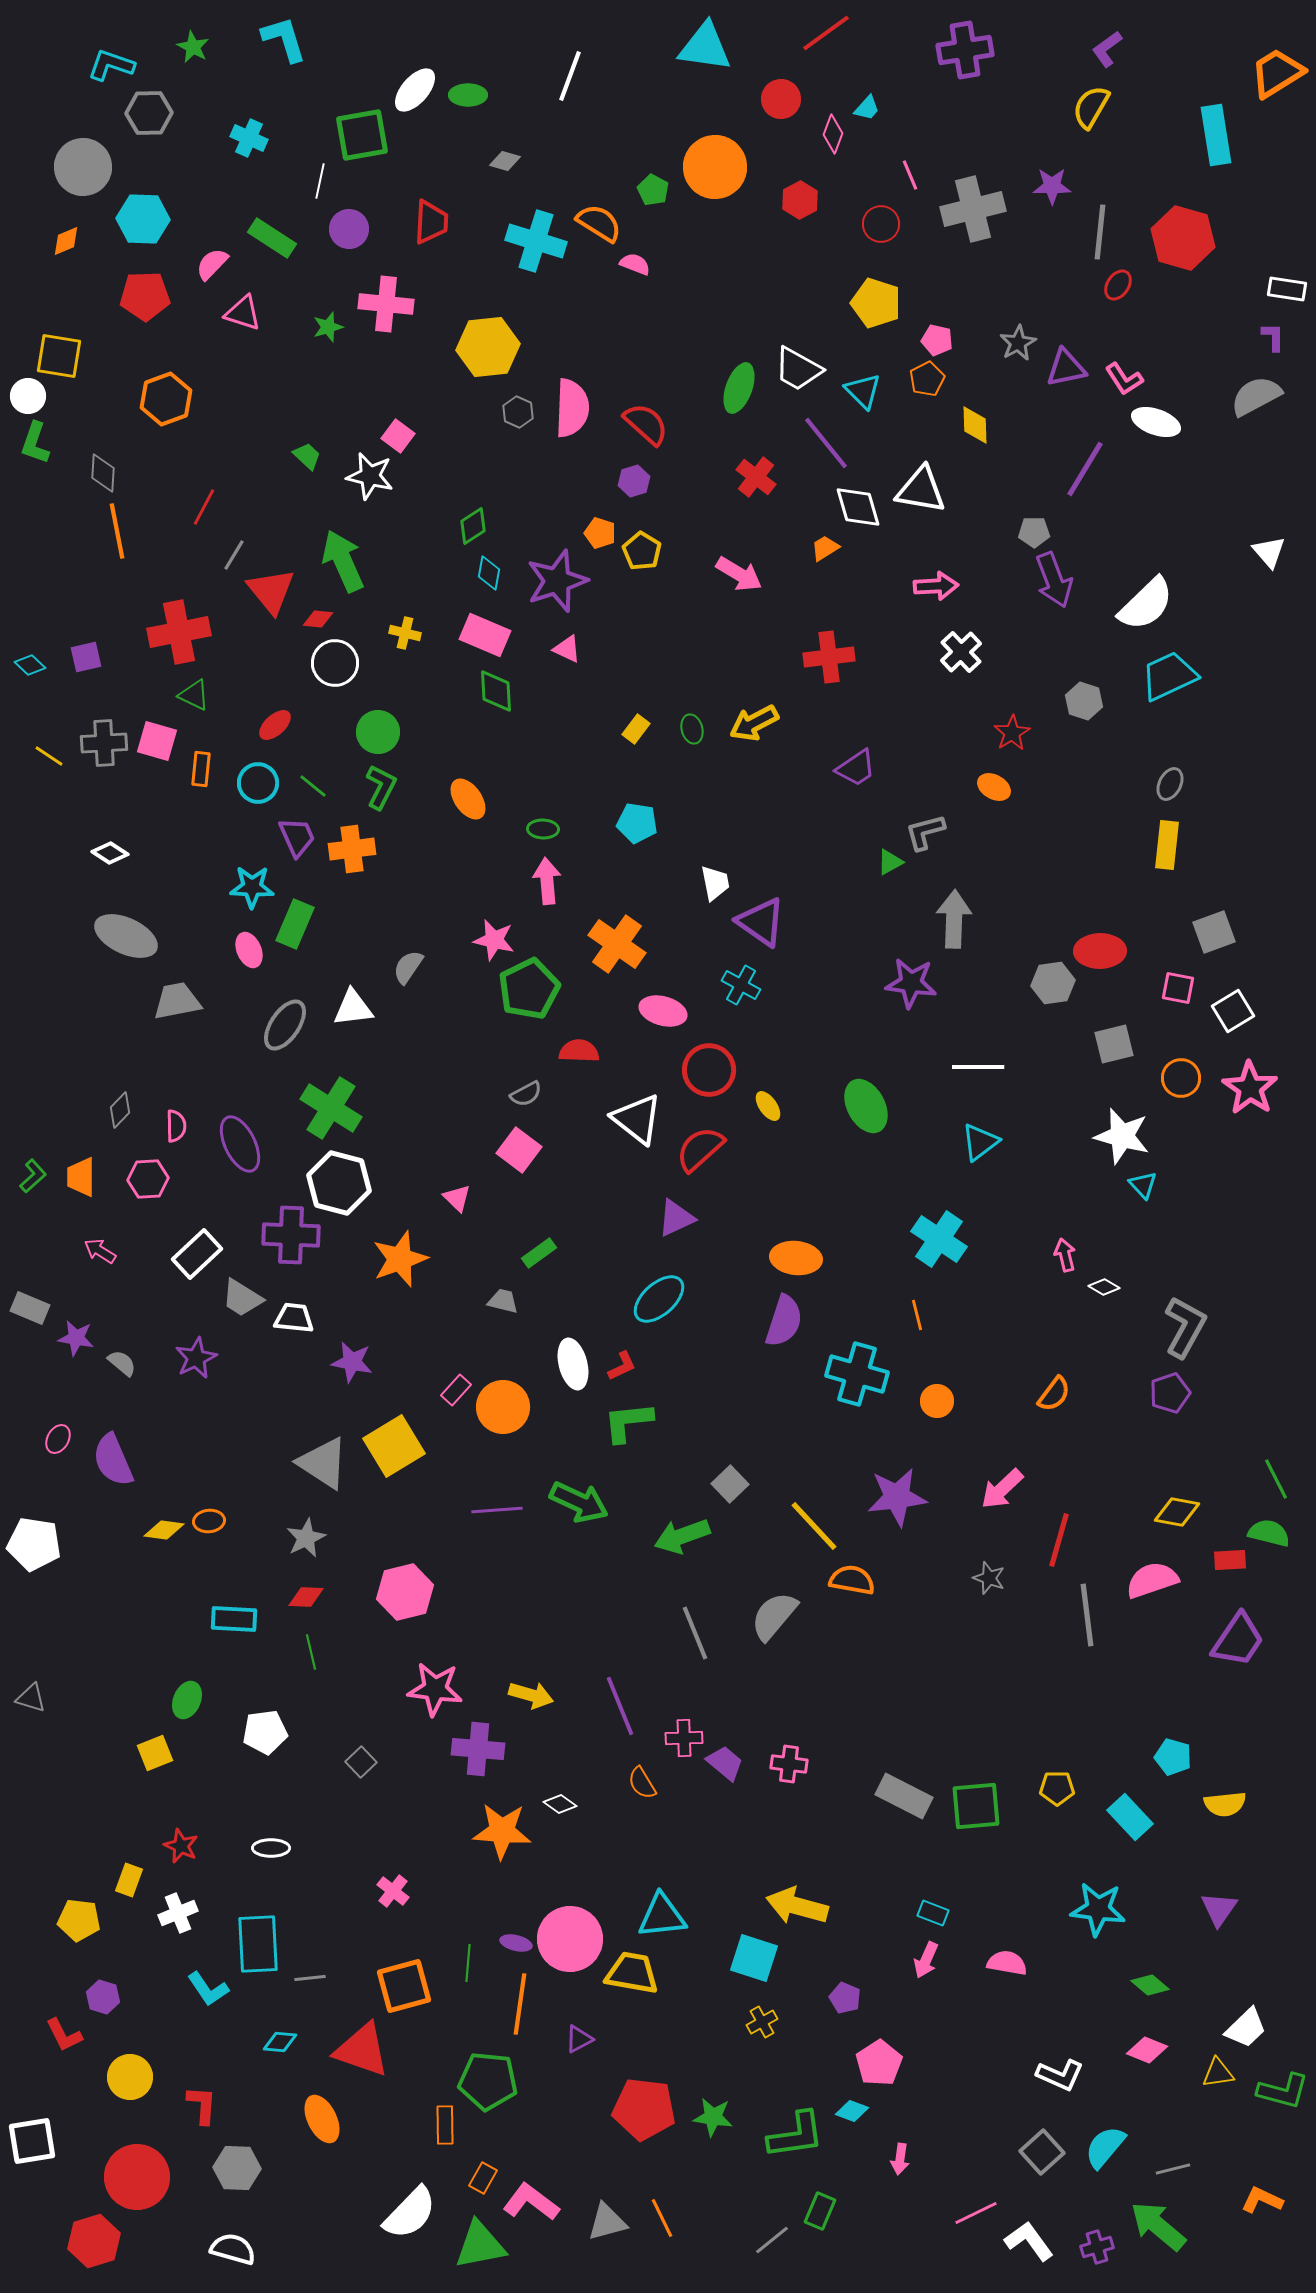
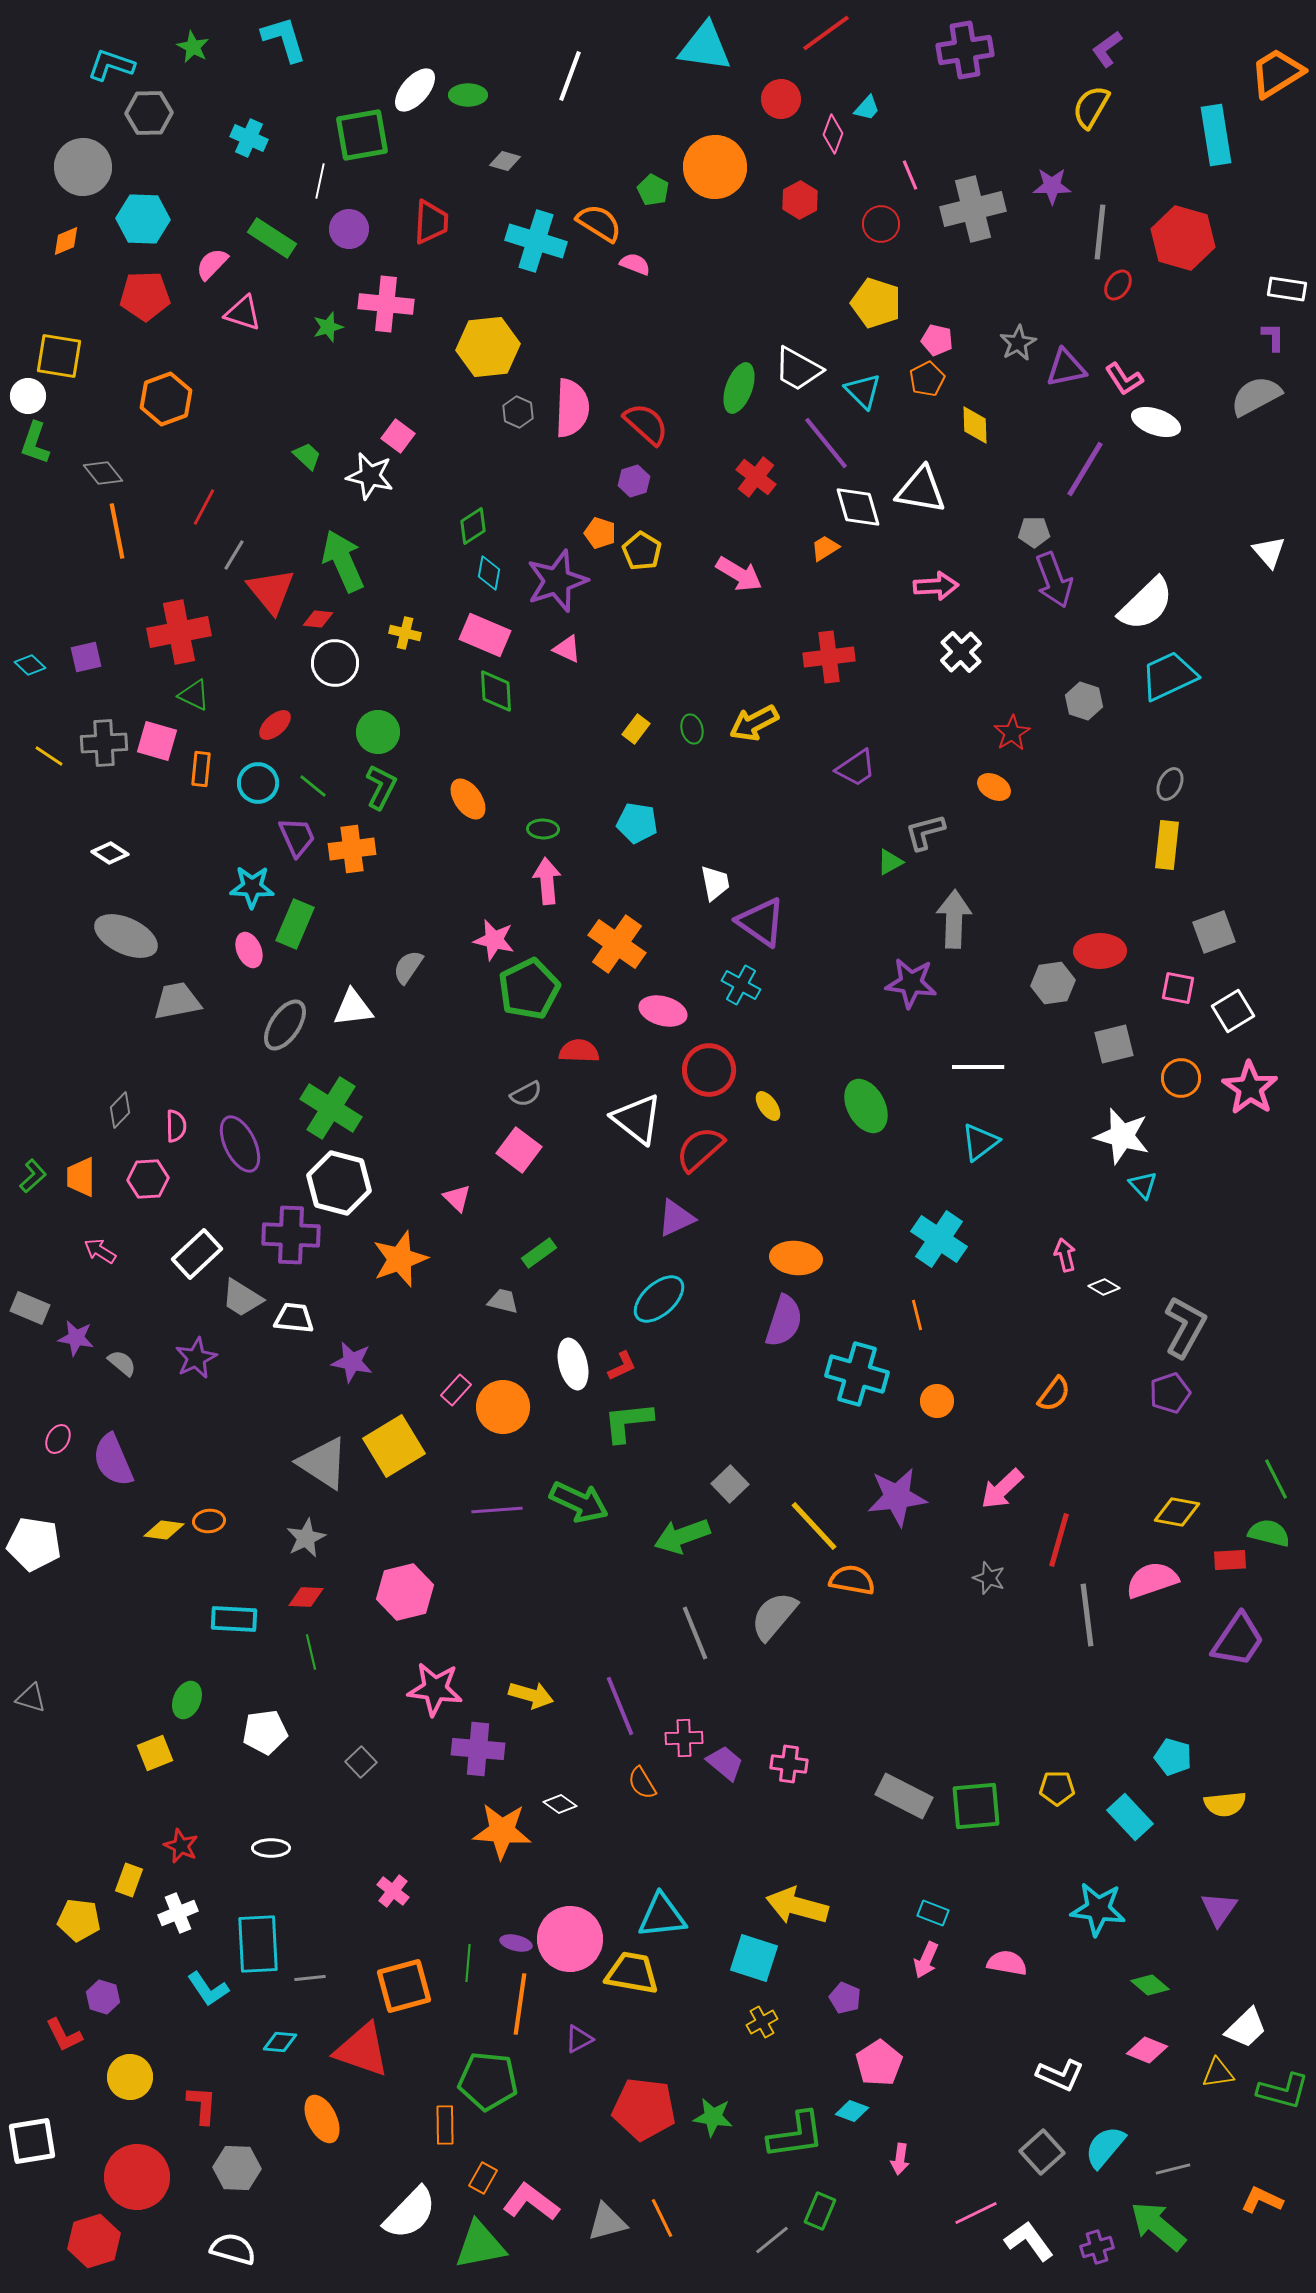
gray diamond at (103, 473): rotated 42 degrees counterclockwise
